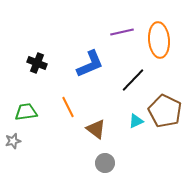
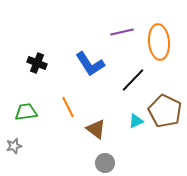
orange ellipse: moved 2 px down
blue L-shape: rotated 80 degrees clockwise
gray star: moved 1 px right, 5 px down
